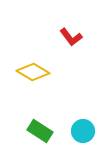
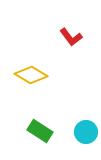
yellow diamond: moved 2 px left, 3 px down
cyan circle: moved 3 px right, 1 px down
